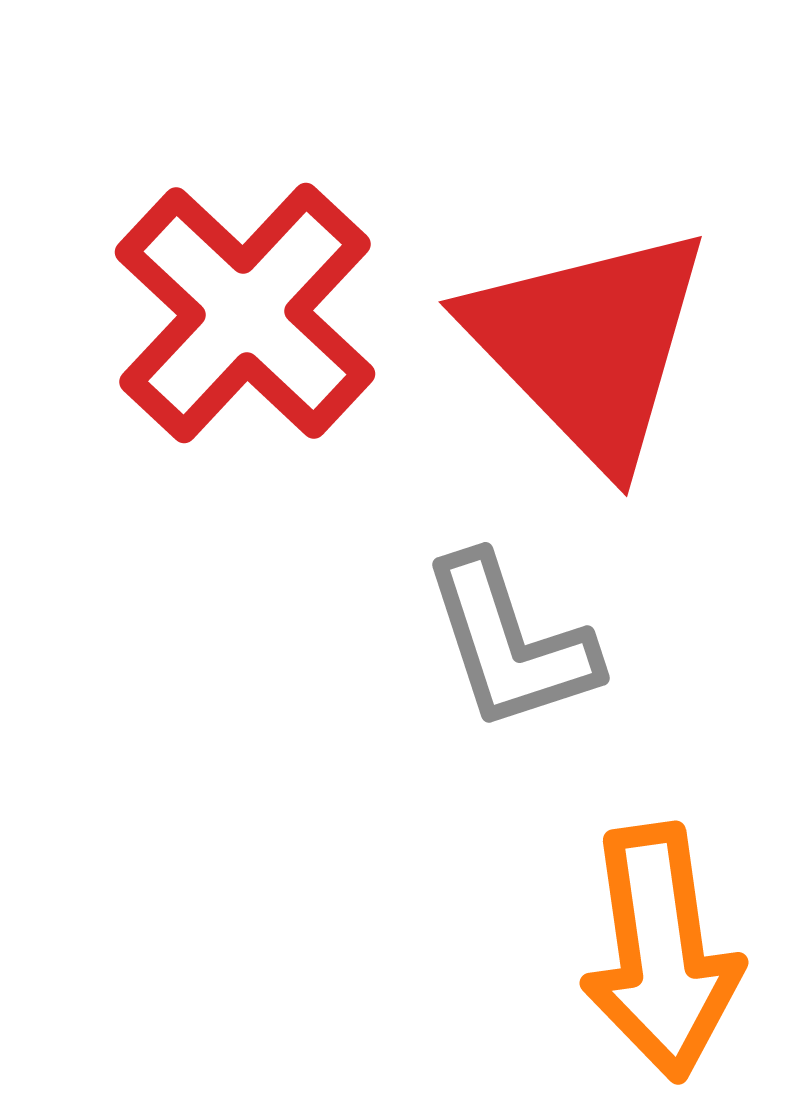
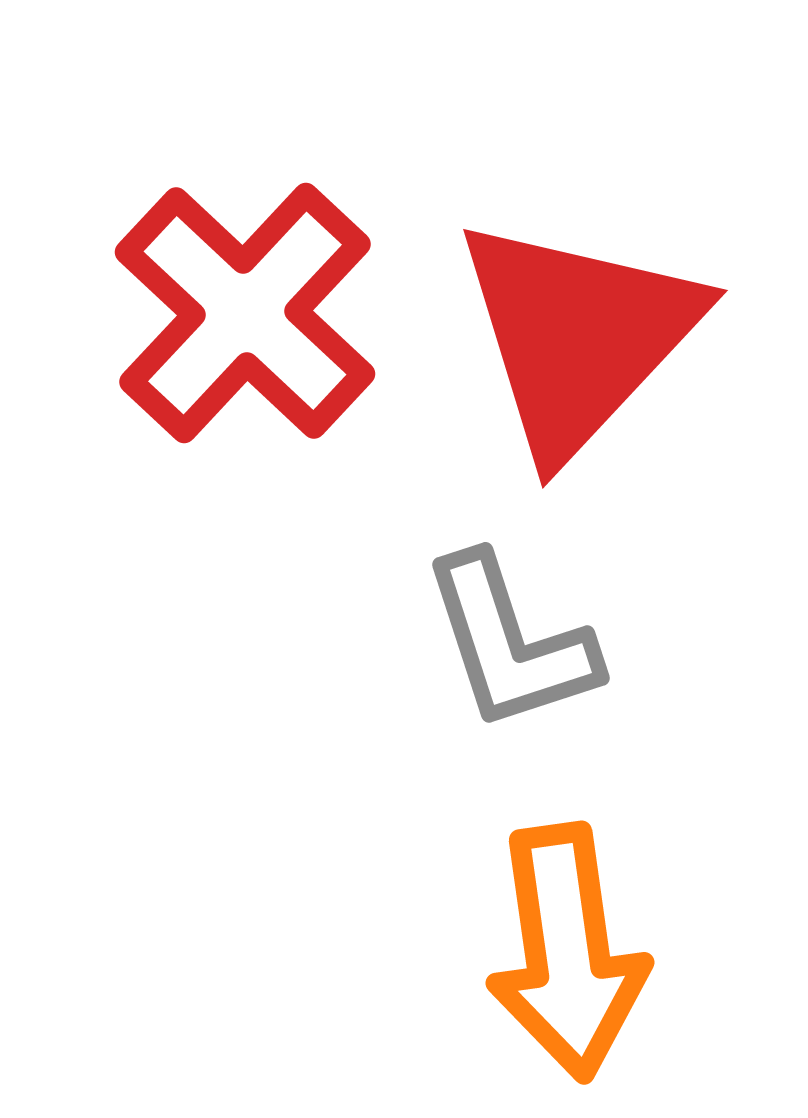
red triangle: moved 11 px left, 9 px up; rotated 27 degrees clockwise
orange arrow: moved 94 px left
